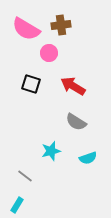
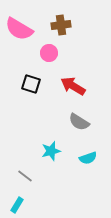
pink semicircle: moved 7 px left
gray semicircle: moved 3 px right
